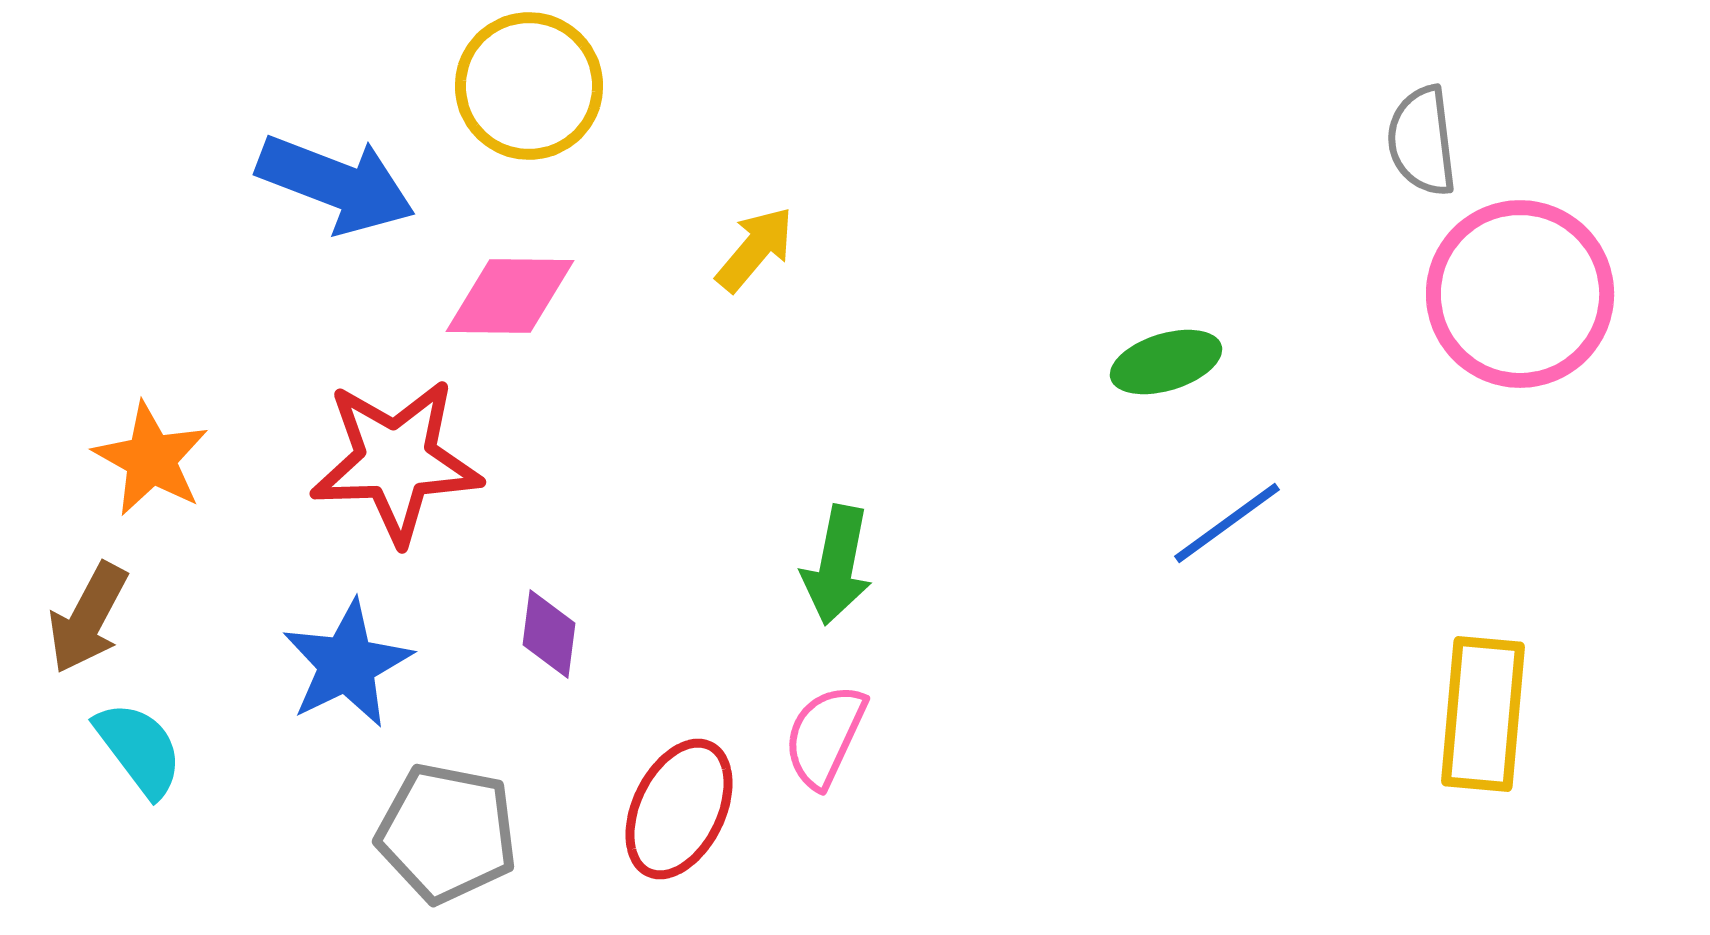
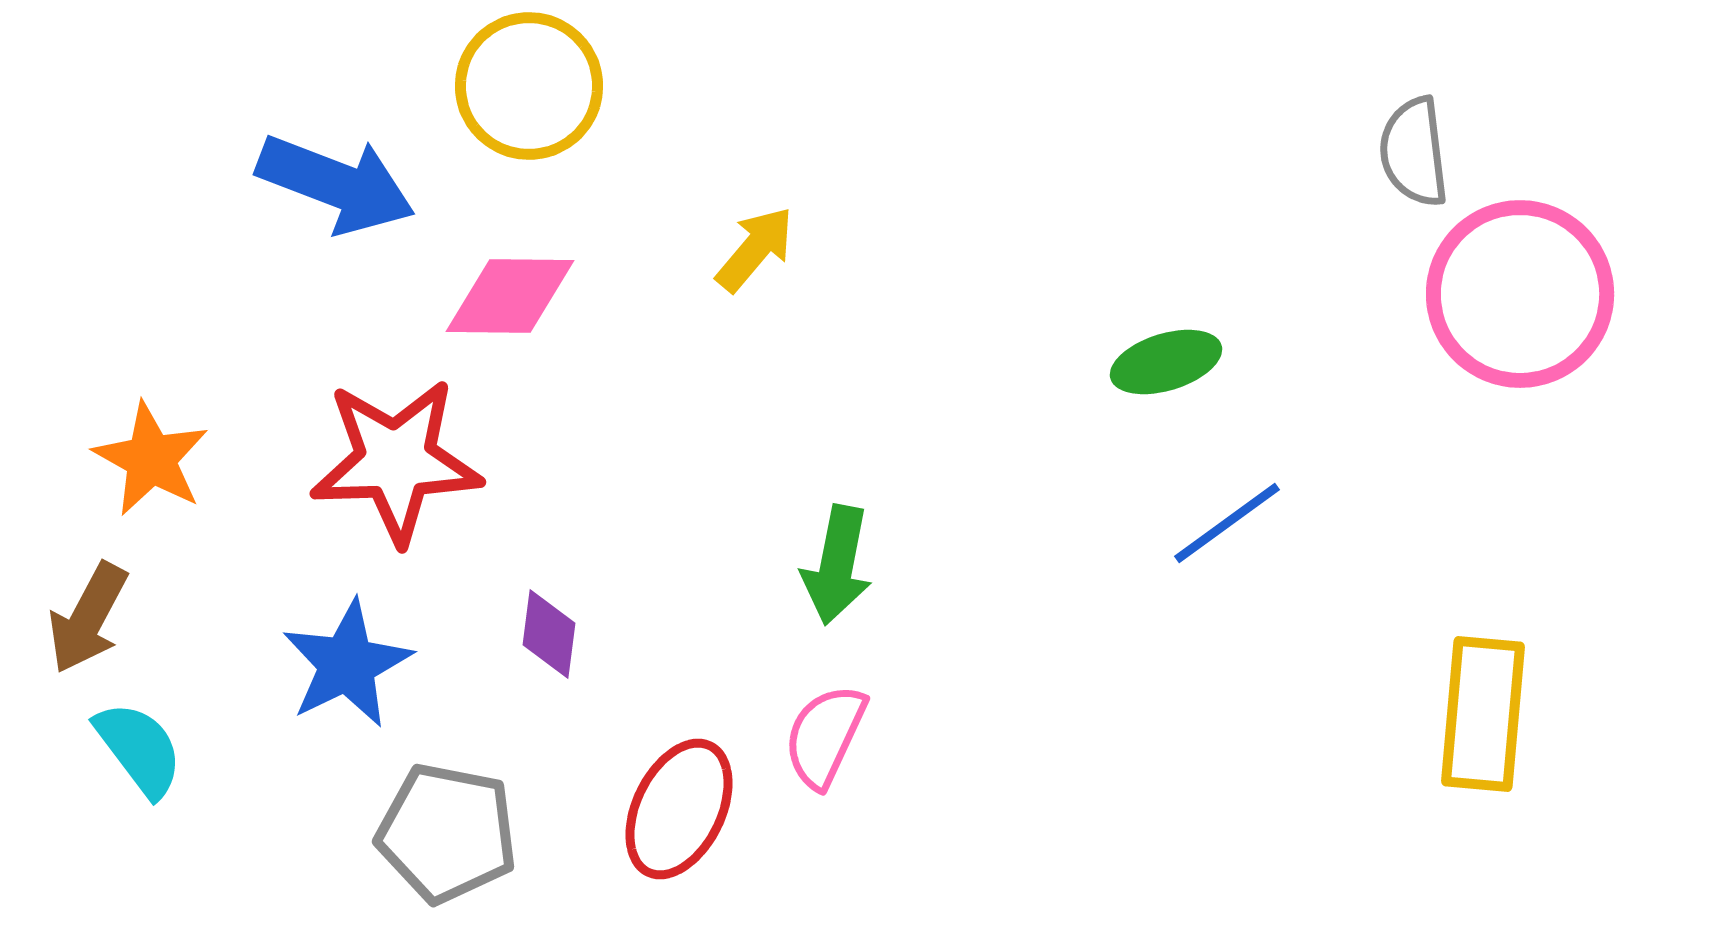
gray semicircle: moved 8 px left, 11 px down
